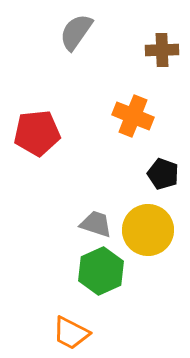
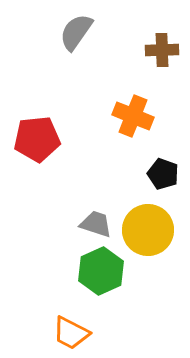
red pentagon: moved 6 px down
